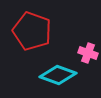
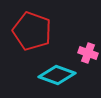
cyan diamond: moved 1 px left
